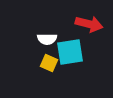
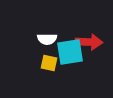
red arrow: moved 18 px down; rotated 12 degrees counterclockwise
yellow square: rotated 12 degrees counterclockwise
